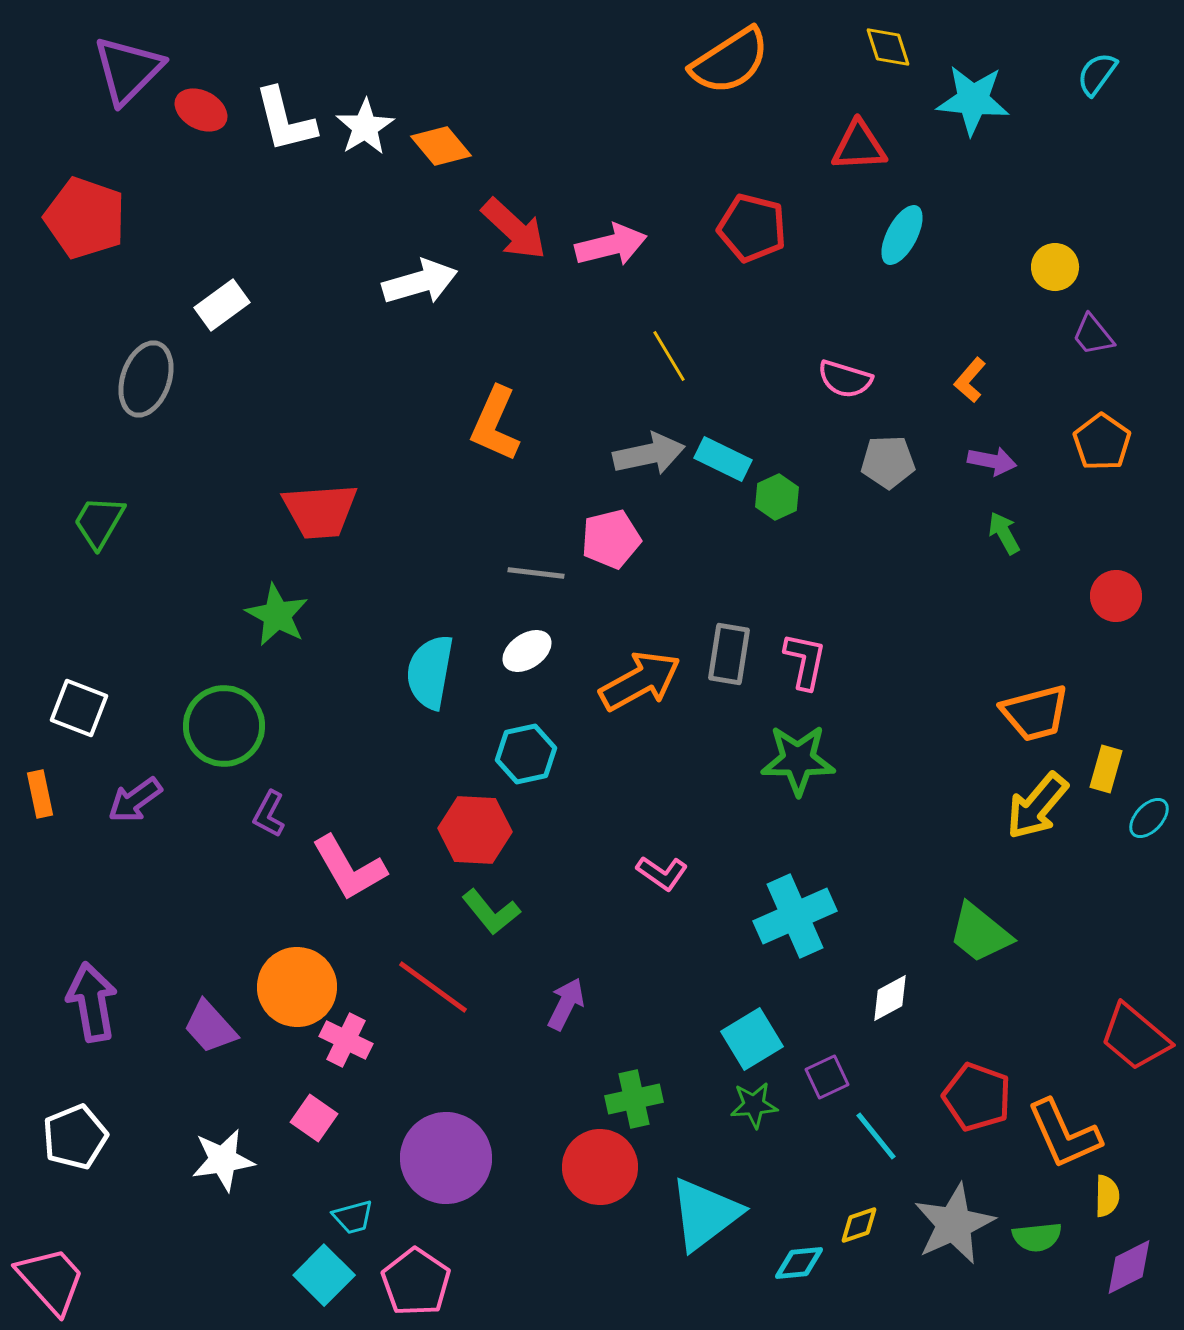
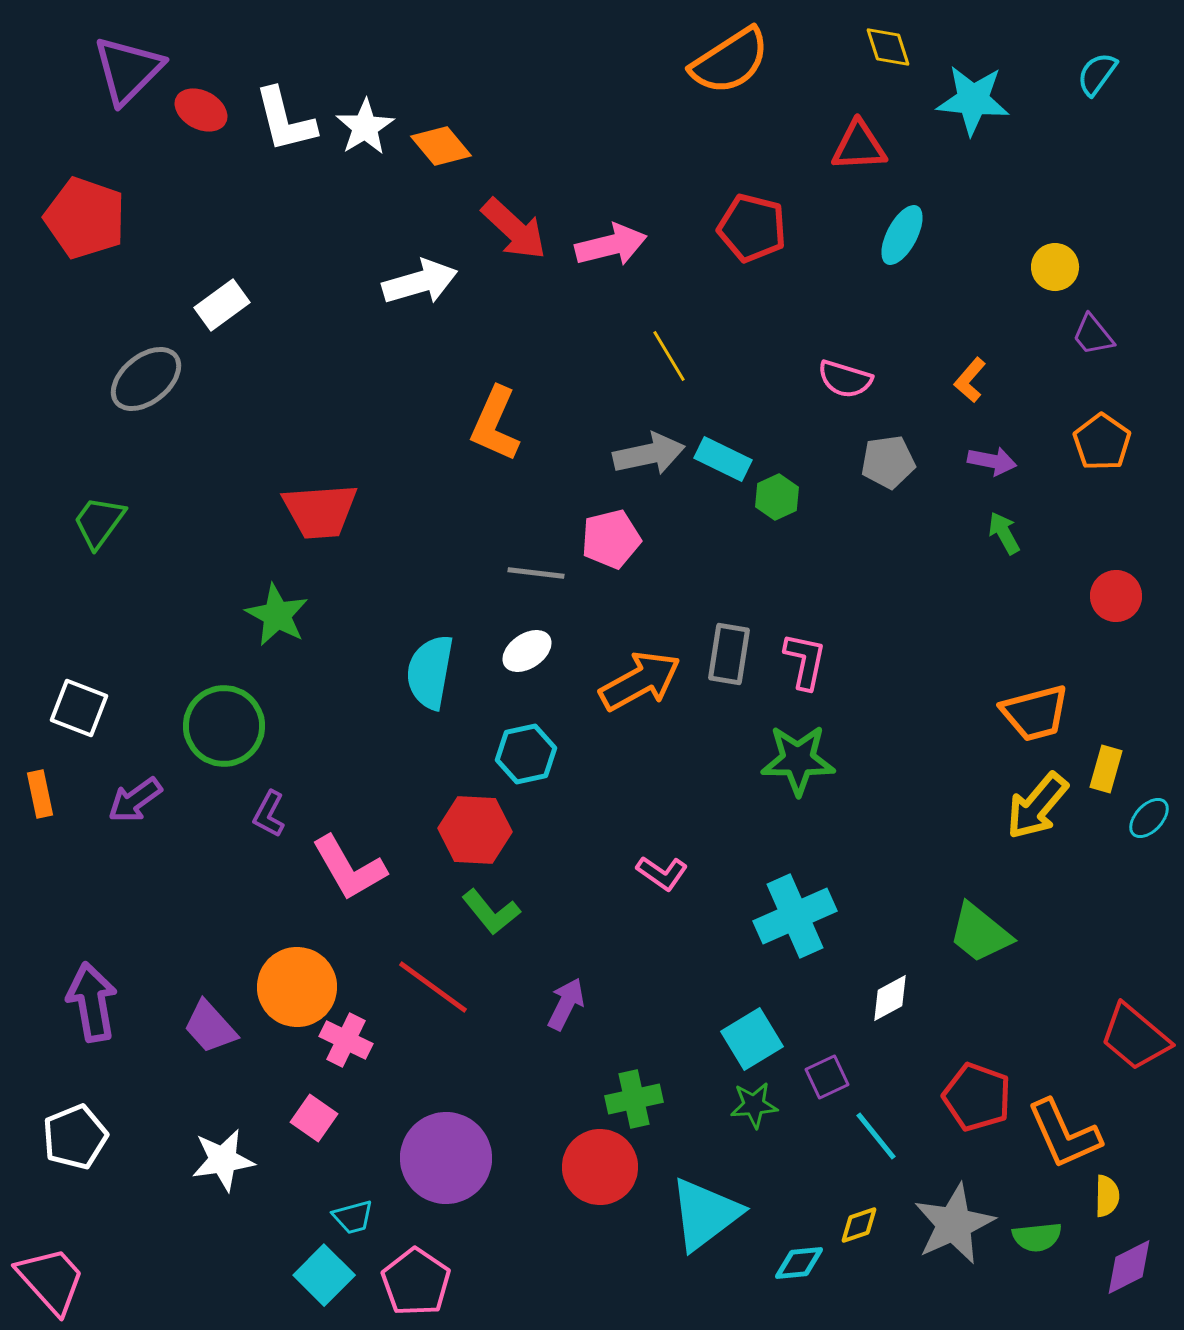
gray ellipse at (146, 379): rotated 32 degrees clockwise
gray pentagon at (888, 462): rotated 6 degrees counterclockwise
green trapezoid at (99, 522): rotated 6 degrees clockwise
